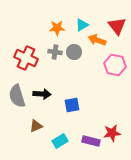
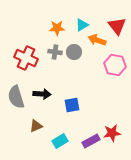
gray semicircle: moved 1 px left, 1 px down
purple rectangle: rotated 42 degrees counterclockwise
